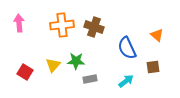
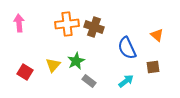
orange cross: moved 5 px right, 1 px up
green star: rotated 30 degrees counterclockwise
gray rectangle: moved 1 px left, 2 px down; rotated 48 degrees clockwise
